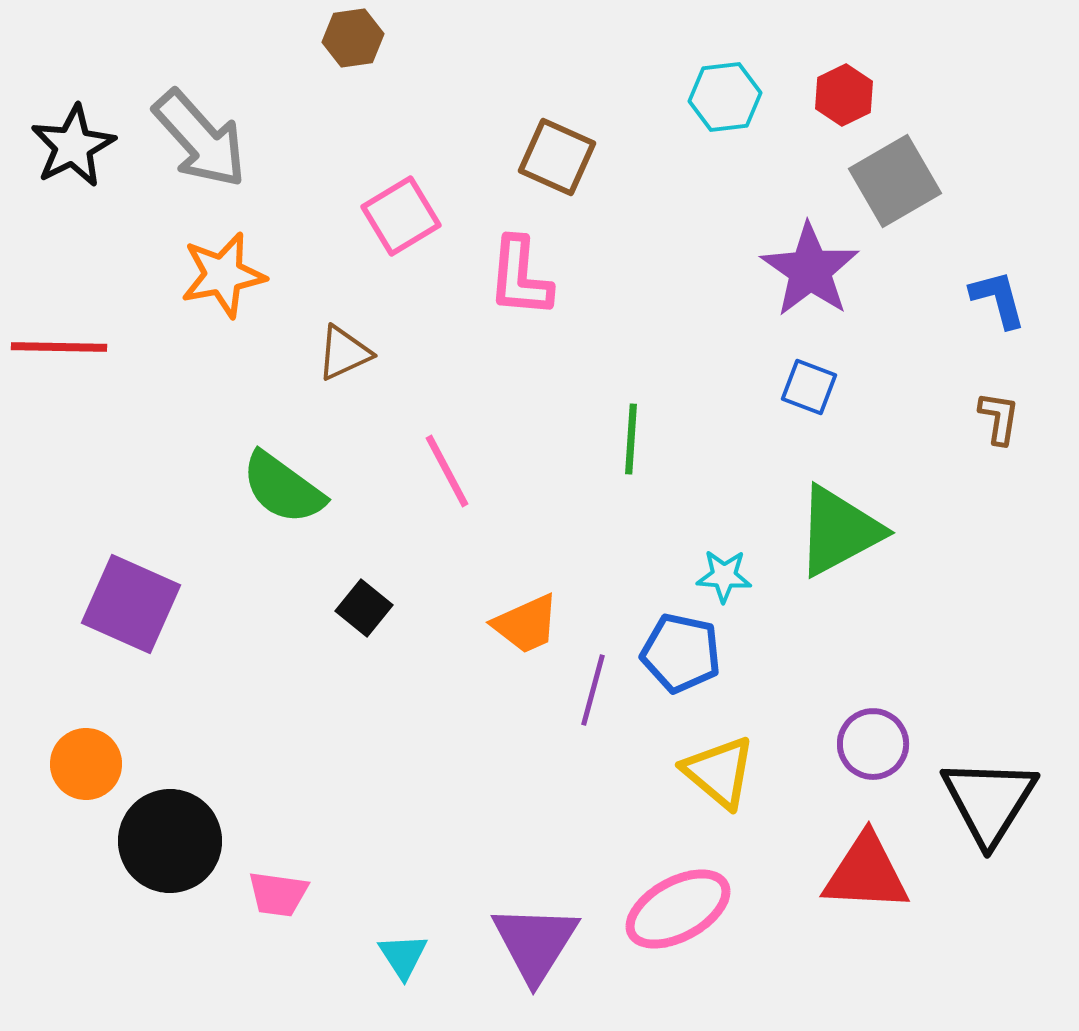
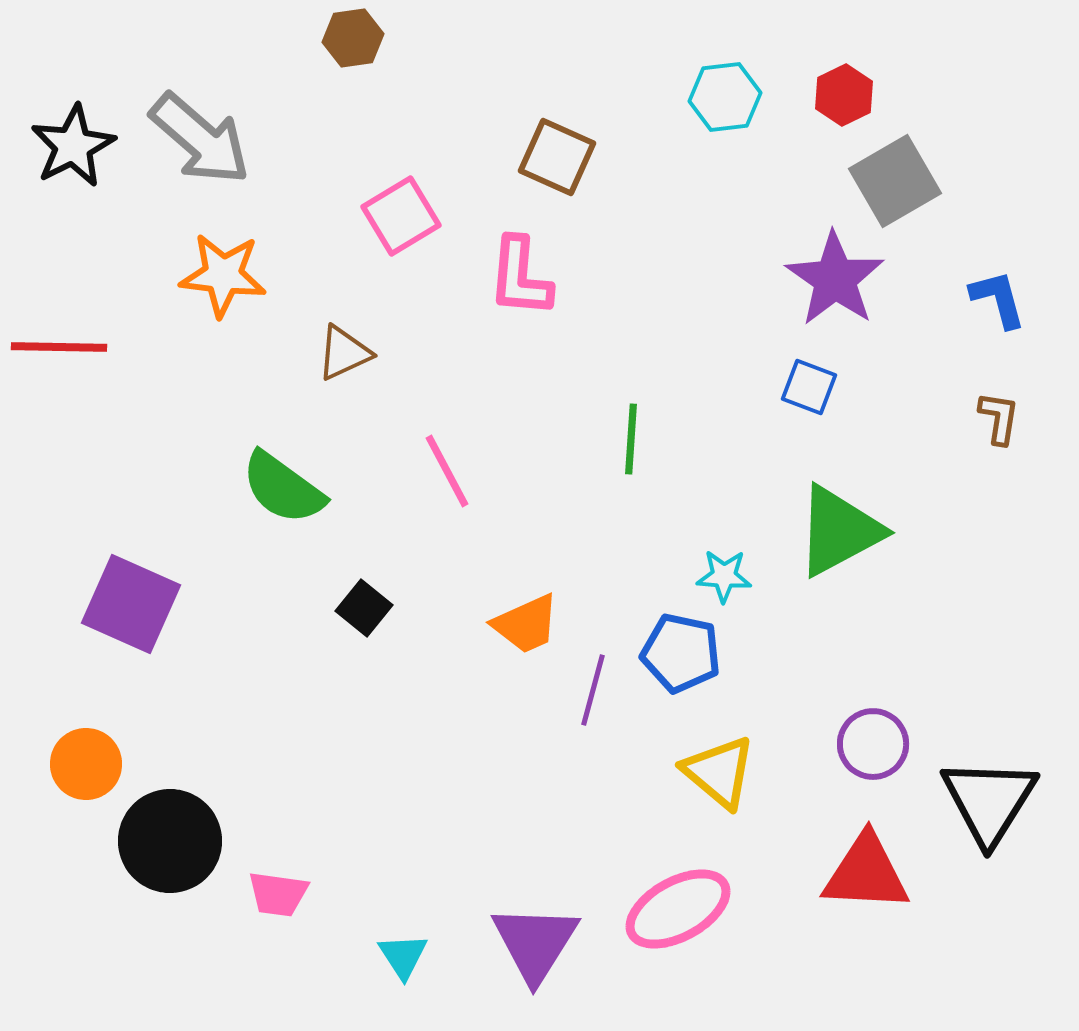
gray arrow: rotated 7 degrees counterclockwise
purple star: moved 25 px right, 9 px down
orange star: rotated 18 degrees clockwise
